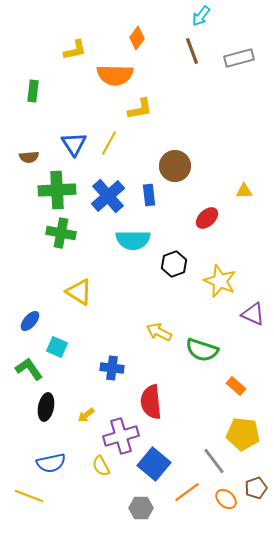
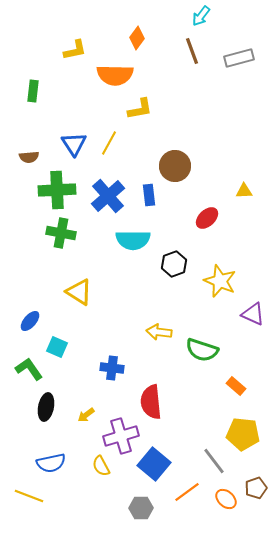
yellow arrow at (159, 332): rotated 20 degrees counterclockwise
